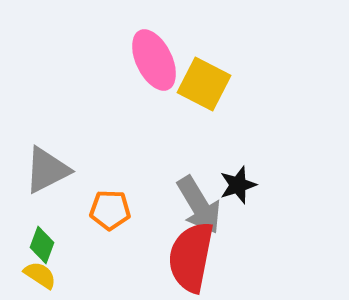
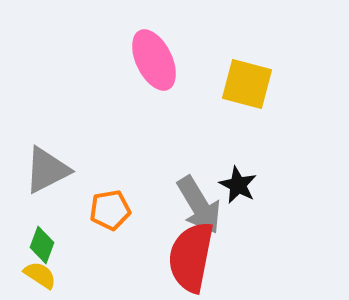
yellow square: moved 43 px right; rotated 12 degrees counterclockwise
black star: rotated 27 degrees counterclockwise
orange pentagon: rotated 12 degrees counterclockwise
